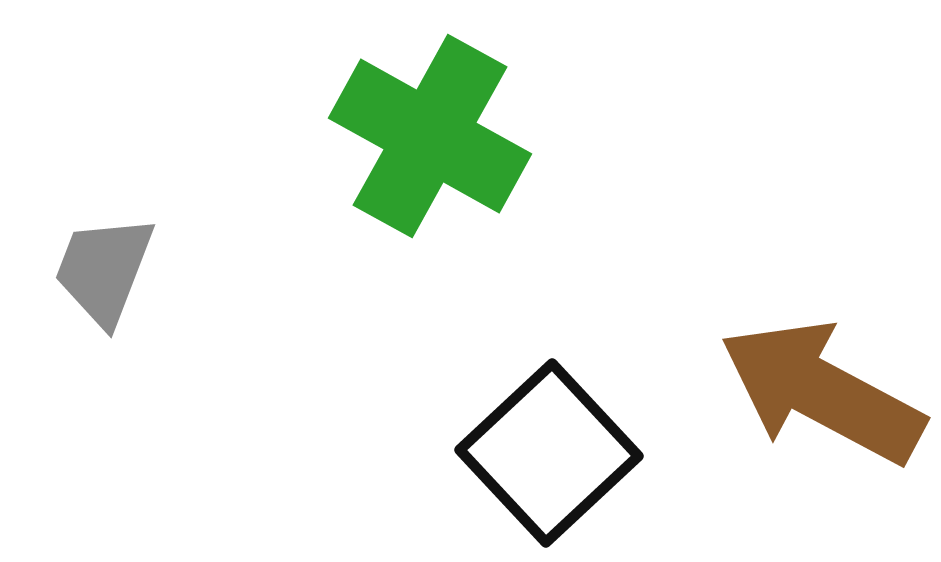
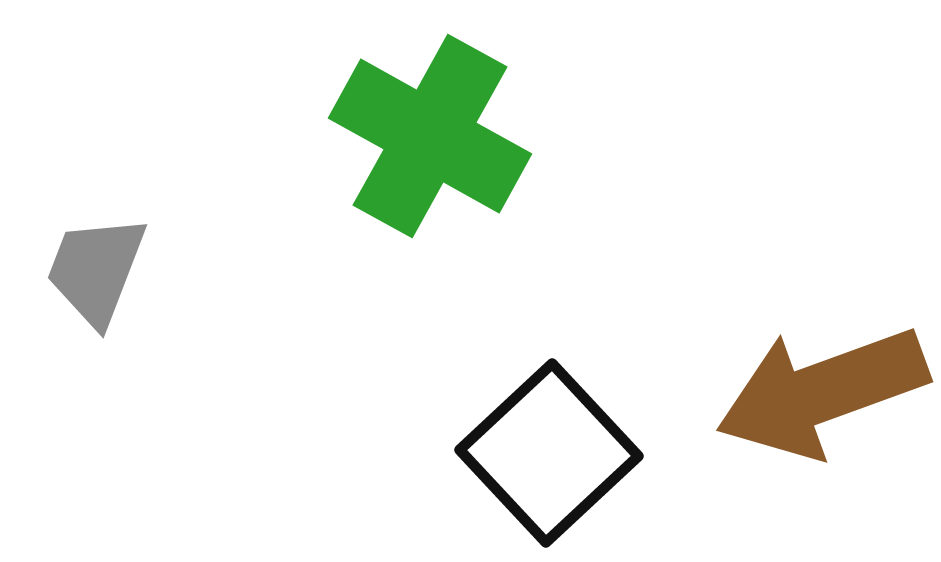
gray trapezoid: moved 8 px left
brown arrow: rotated 48 degrees counterclockwise
